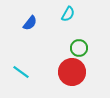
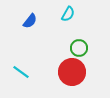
blue semicircle: moved 2 px up
